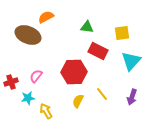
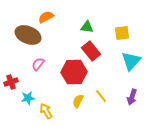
red rectangle: moved 7 px left; rotated 24 degrees clockwise
pink semicircle: moved 2 px right, 12 px up
yellow line: moved 1 px left, 2 px down
